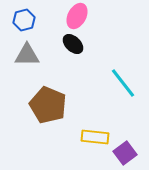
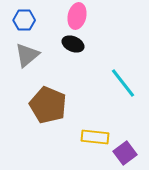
pink ellipse: rotated 15 degrees counterclockwise
blue hexagon: rotated 15 degrees clockwise
black ellipse: rotated 20 degrees counterclockwise
gray triangle: rotated 40 degrees counterclockwise
